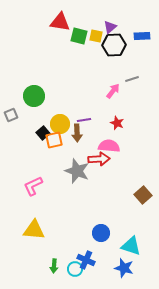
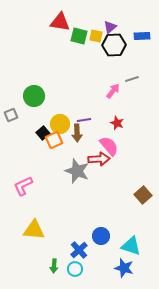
orange square: rotated 12 degrees counterclockwise
pink semicircle: rotated 45 degrees clockwise
pink L-shape: moved 10 px left
blue circle: moved 3 px down
blue cross: moved 7 px left, 10 px up; rotated 24 degrees clockwise
